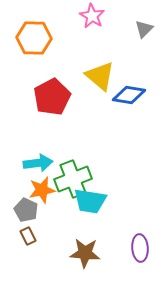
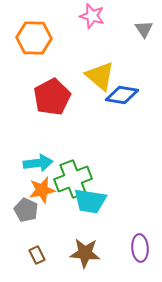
pink star: rotated 15 degrees counterclockwise
gray triangle: rotated 18 degrees counterclockwise
blue diamond: moved 7 px left
brown rectangle: moved 9 px right, 19 px down
